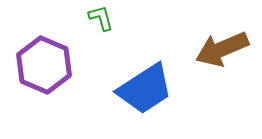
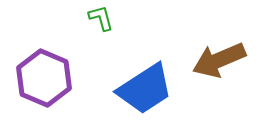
brown arrow: moved 3 px left, 11 px down
purple hexagon: moved 13 px down
